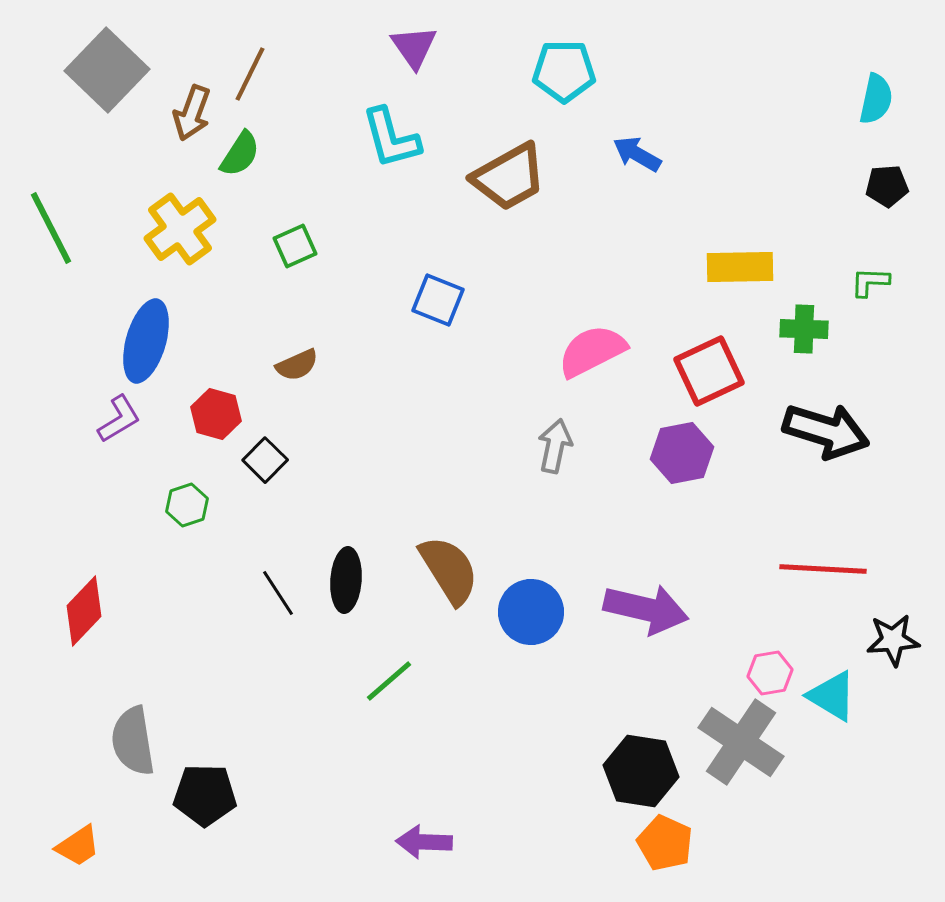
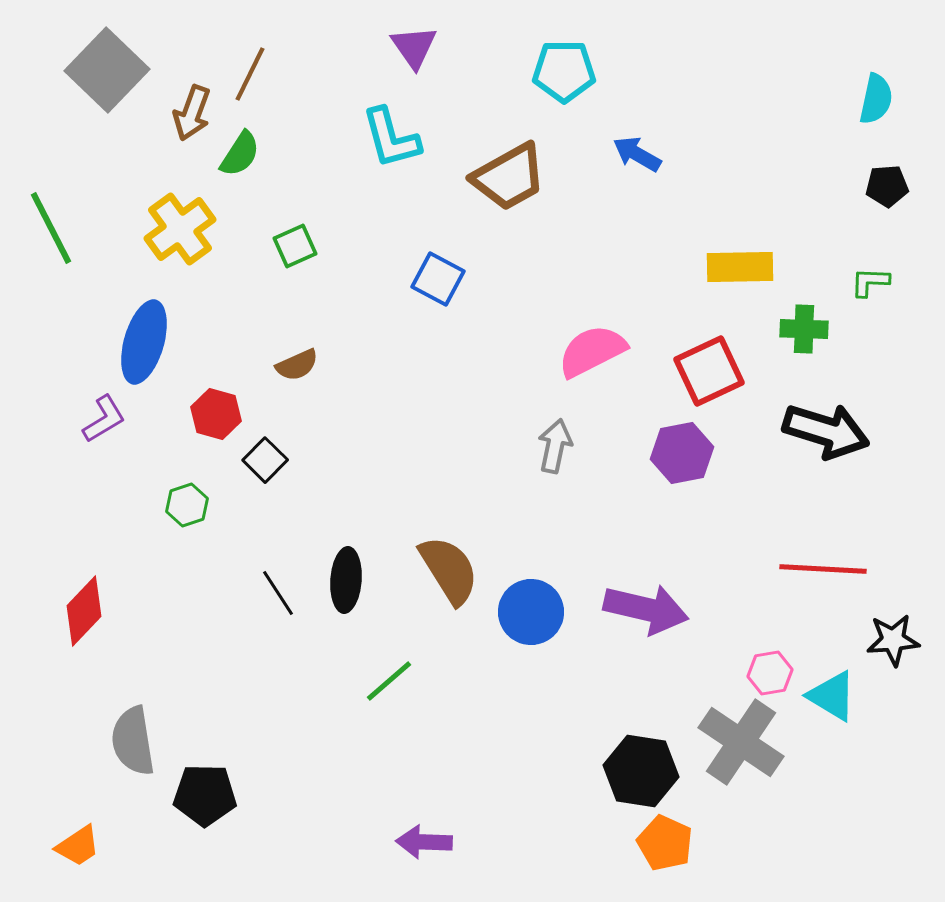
blue square at (438, 300): moved 21 px up; rotated 6 degrees clockwise
blue ellipse at (146, 341): moved 2 px left, 1 px down
purple L-shape at (119, 419): moved 15 px left
